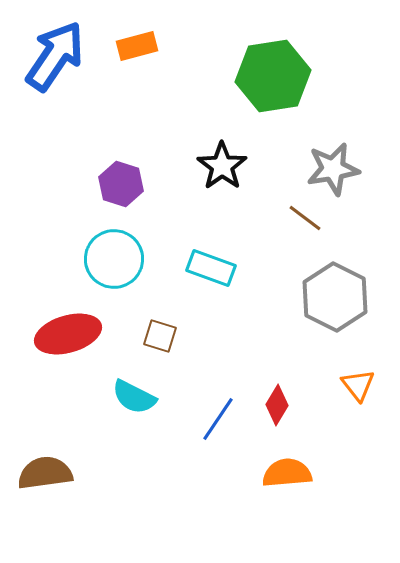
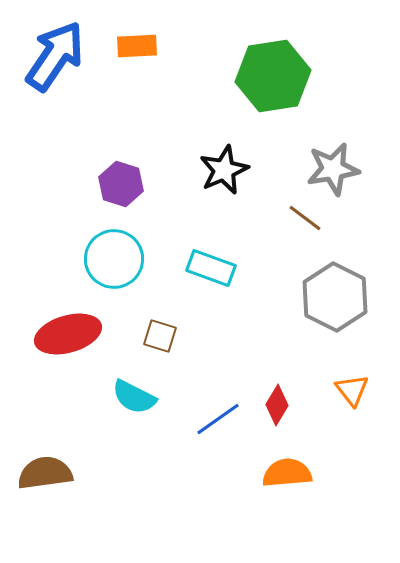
orange rectangle: rotated 12 degrees clockwise
black star: moved 2 px right, 4 px down; rotated 12 degrees clockwise
orange triangle: moved 6 px left, 5 px down
blue line: rotated 21 degrees clockwise
